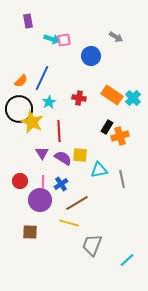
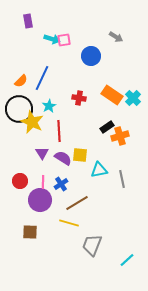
cyan star: moved 4 px down
black rectangle: rotated 24 degrees clockwise
